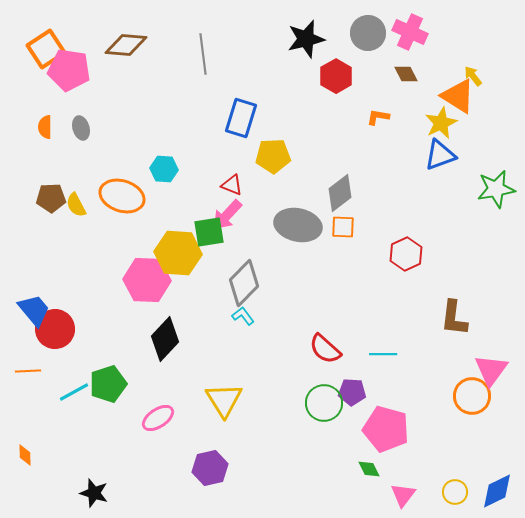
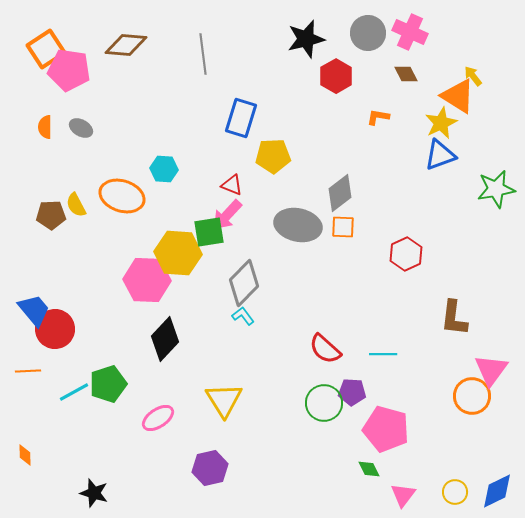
gray ellipse at (81, 128): rotated 45 degrees counterclockwise
brown pentagon at (51, 198): moved 17 px down
